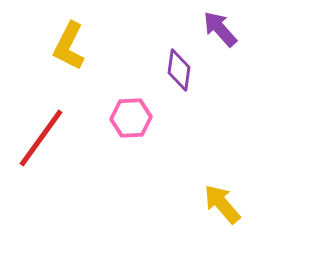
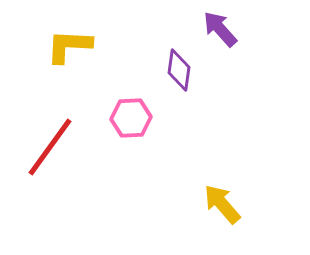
yellow L-shape: rotated 66 degrees clockwise
red line: moved 9 px right, 9 px down
